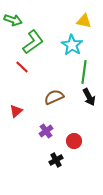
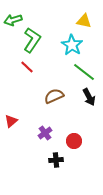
green arrow: rotated 144 degrees clockwise
green L-shape: moved 1 px left, 2 px up; rotated 20 degrees counterclockwise
red line: moved 5 px right
green line: rotated 60 degrees counterclockwise
brown semicircle: moved 1 px up
red triangle: moved 5 px left, 10 px down
purple cross: moved 1 px left, 2 px down
black cross: rotated 24 degrees clockwise
